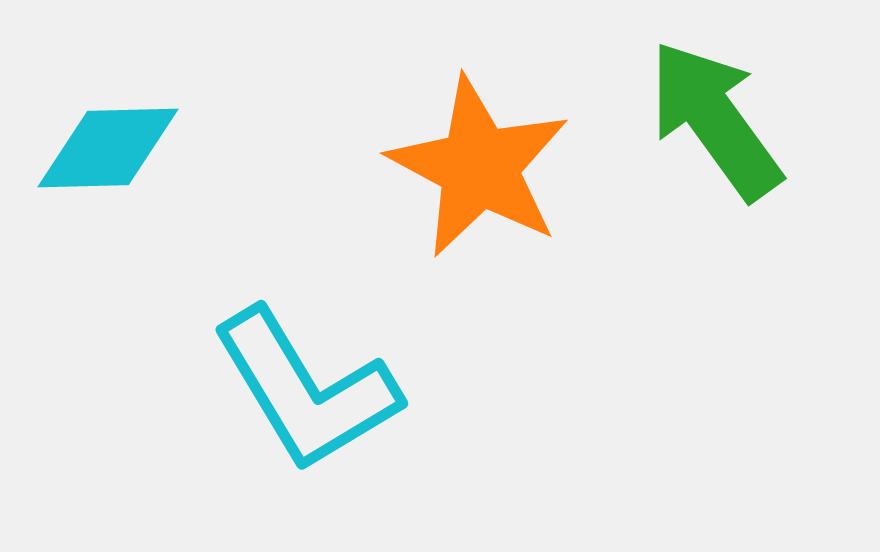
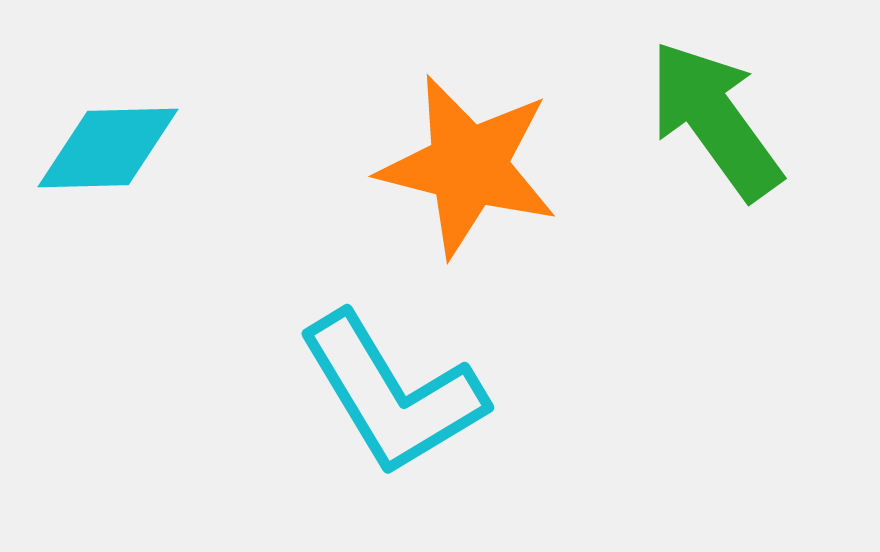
orange star: moved 11 px left, 1 px up; rotated 14 degrees counterclockwise
cyan L-shape: moved 86 px right, 4 px down
